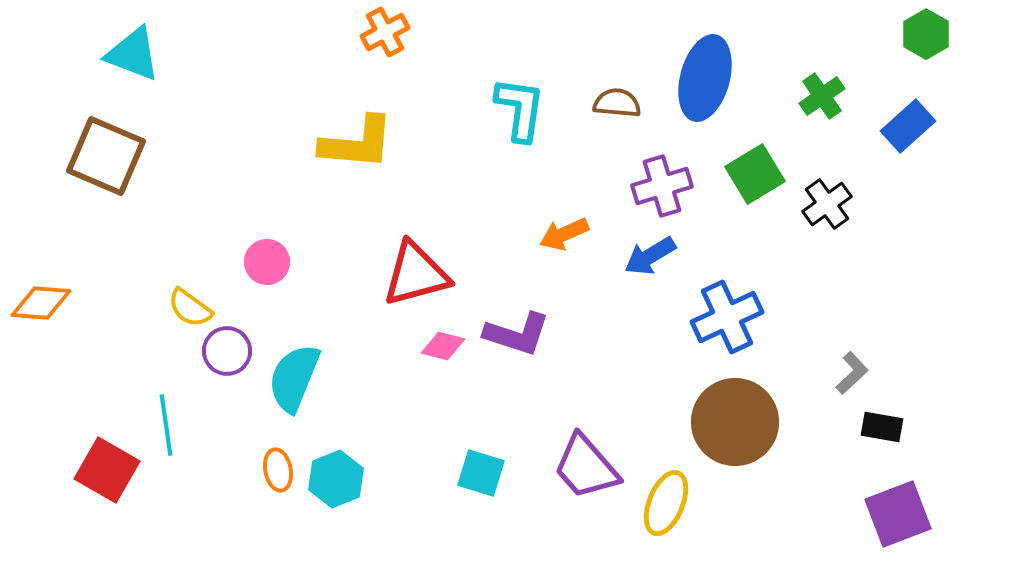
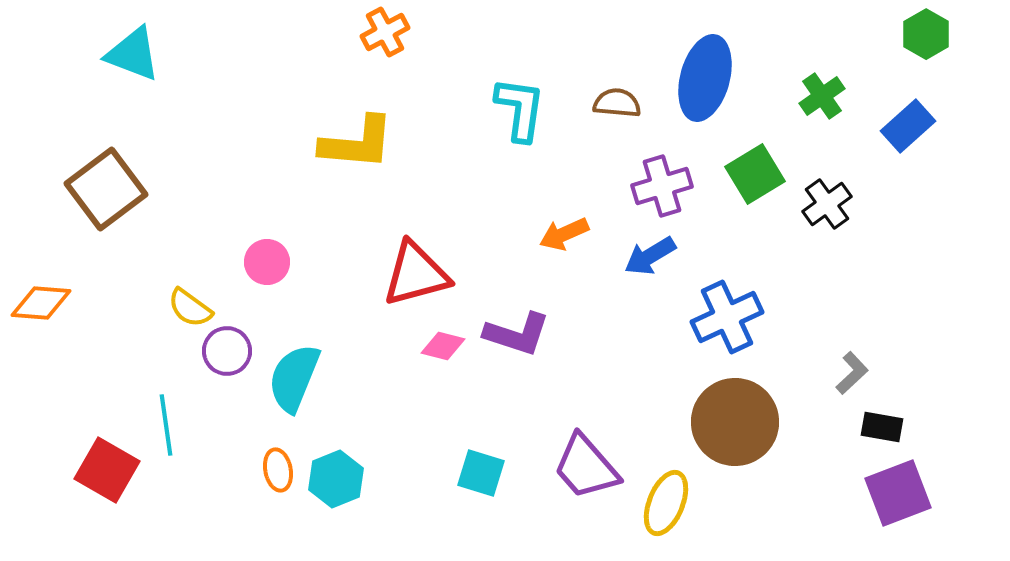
brown square: moved 33 px down; rotated 30 degrees clockwise
purple square: moved 21 px up
